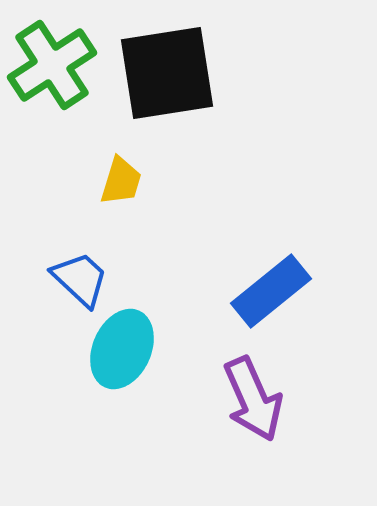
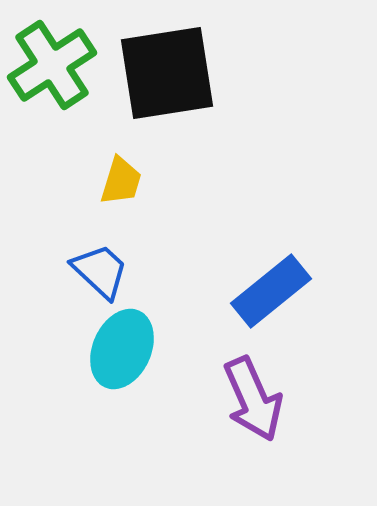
blue trapezoid: moved 20 px right, 8 px up
